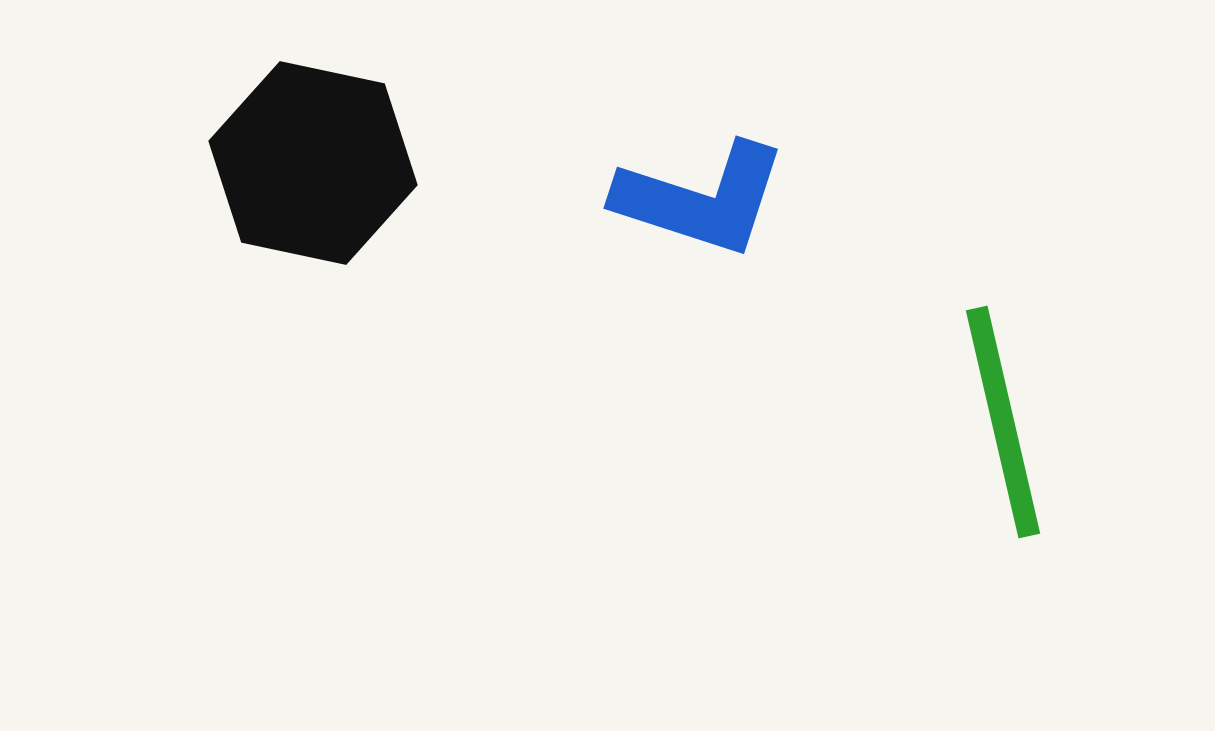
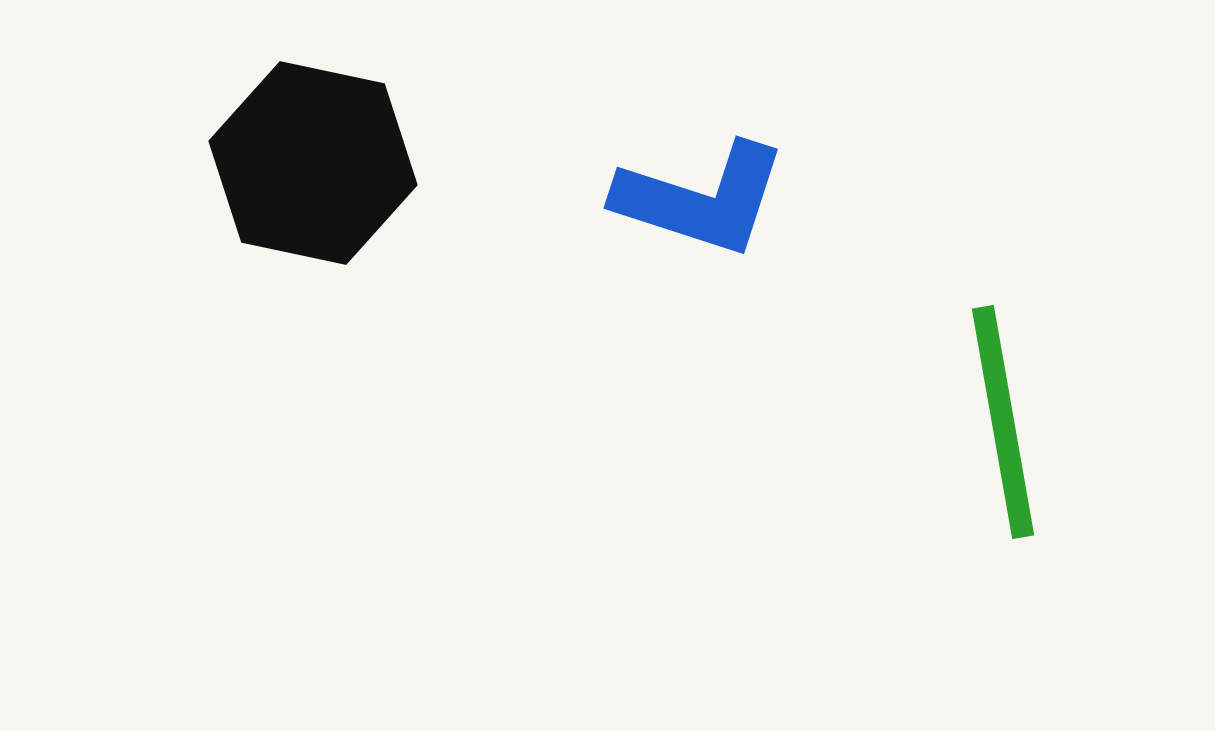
green line: rotated 3 degrees clockwise
